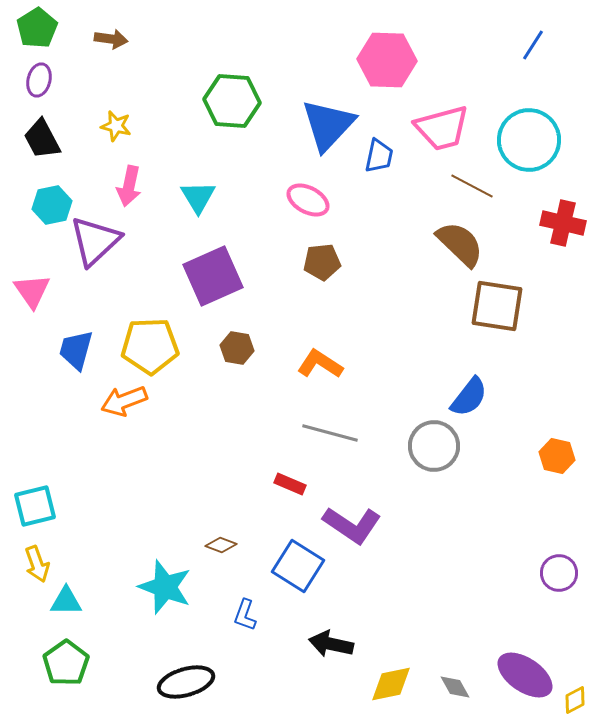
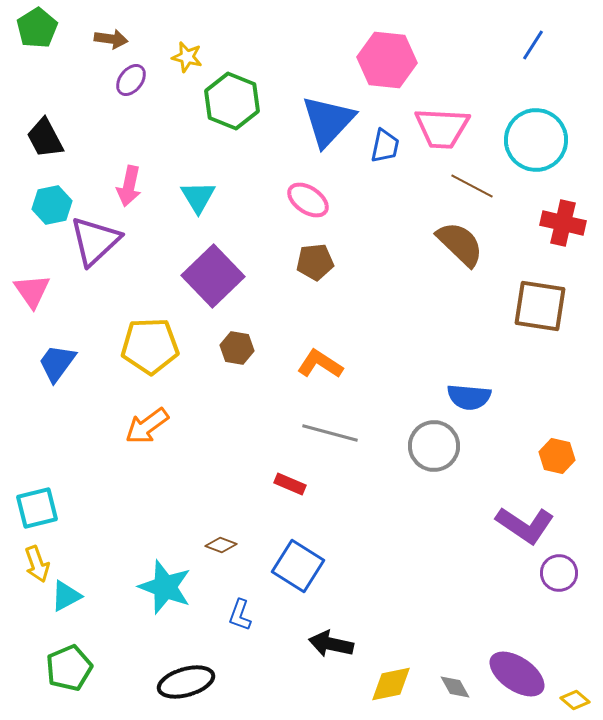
pink hexagon at (387, 60): rotated 4 degrees clockwise
purple ellipse at (39, 80): moved 92 px right; rotated 24 degrees clockwise
green hexagon at (232, 101): rotated 18 degrees clockwise
blue triangle at (328, 125): moved 4 px up
yellow star at (116, 126): moved 71 px right, 69 px up
pink trapezoid at (442, 128): rotated 18 degrees clockwise
black trapezoid at (42, 139): moved 3 px right, 1 px up
cyan circle at (529, 140): moved 7 px right
blue trapezoid at (379, 156): moved 6 px right, 10 px up
pink ellipse at (308, 200): rotated 6 degrees clockwise
brown pentagon at (322, 262): moved 7 px left
purple square at (213, 276): rotated 20 degrees counterclockwise
brown square at (497, 306): moved 43 px right
blue trapezoid at (76, 350): moved 19 px left, 13 px down; rotated 21 degrees clockwise
blue semicircle at (469, 397): rotated 57 degrees clockwise
orange arrow at (124, 401): moved 23 px right, 25 px down; rotated 15 degrees counterclockwise
cyan square at (35, 506): moved 2 px right, 2 px down
purple L-shape at (352, 525): moved 173 px right
cyan triangle at (66, 601): moved 5 px up; rotated 28 degrees counterclockwise
blue L-shape at (245, 615): moved 5 px left
green pentagon at (66, 663): moved 3 px right, 5 px down; rotated 12 degrees clockwise
purple ellipse at (525, 675): moved 8 px left, 1 px up
yellow diamond at (575, 700): rotated 68 degrees clockwise
